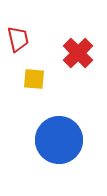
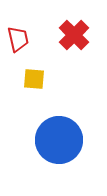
red cross: moved 4 px left, 18 px up
